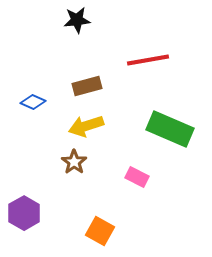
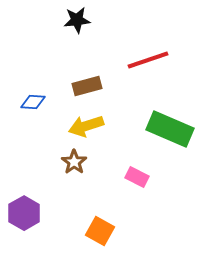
red line: rotated 9 degrees counterclockwise
blue diamond: rotated 20 degrees counterclockwise
